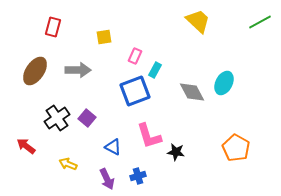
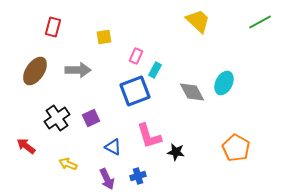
pink rectangle: moved 1 px right
purple square: moved 4 px right; rotated 24 degrees clockwise
